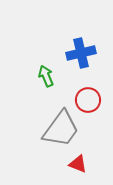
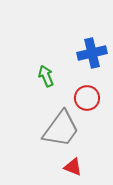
blue cross: moved 11 px right
red circle: moved 1 px left, 2 px up
red triangle: moved 5 px left, 3 px down
